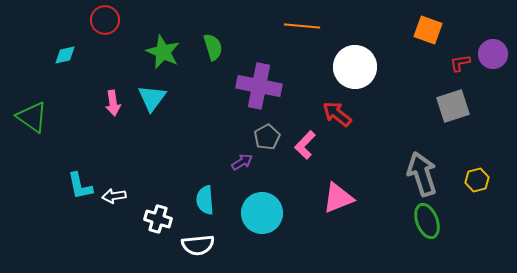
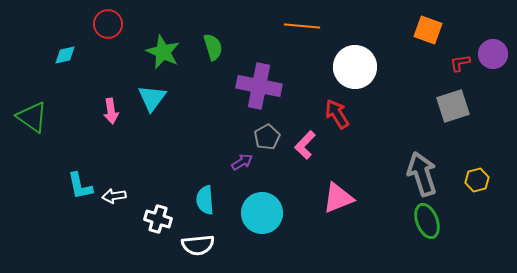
red circle: moved 3 px right, 4 px down
pink arrow: moved 2 px left, 8 px down
red arrow: rotated 20 degrees clockwise
